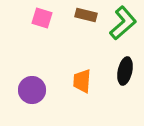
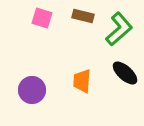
brown rectangle: moved 3 px left, 1 px down
green L-shape: moved 4 px left, 6 px down
black ellipse: moved 2 px down; rotated 60 degrees counterclockwise
